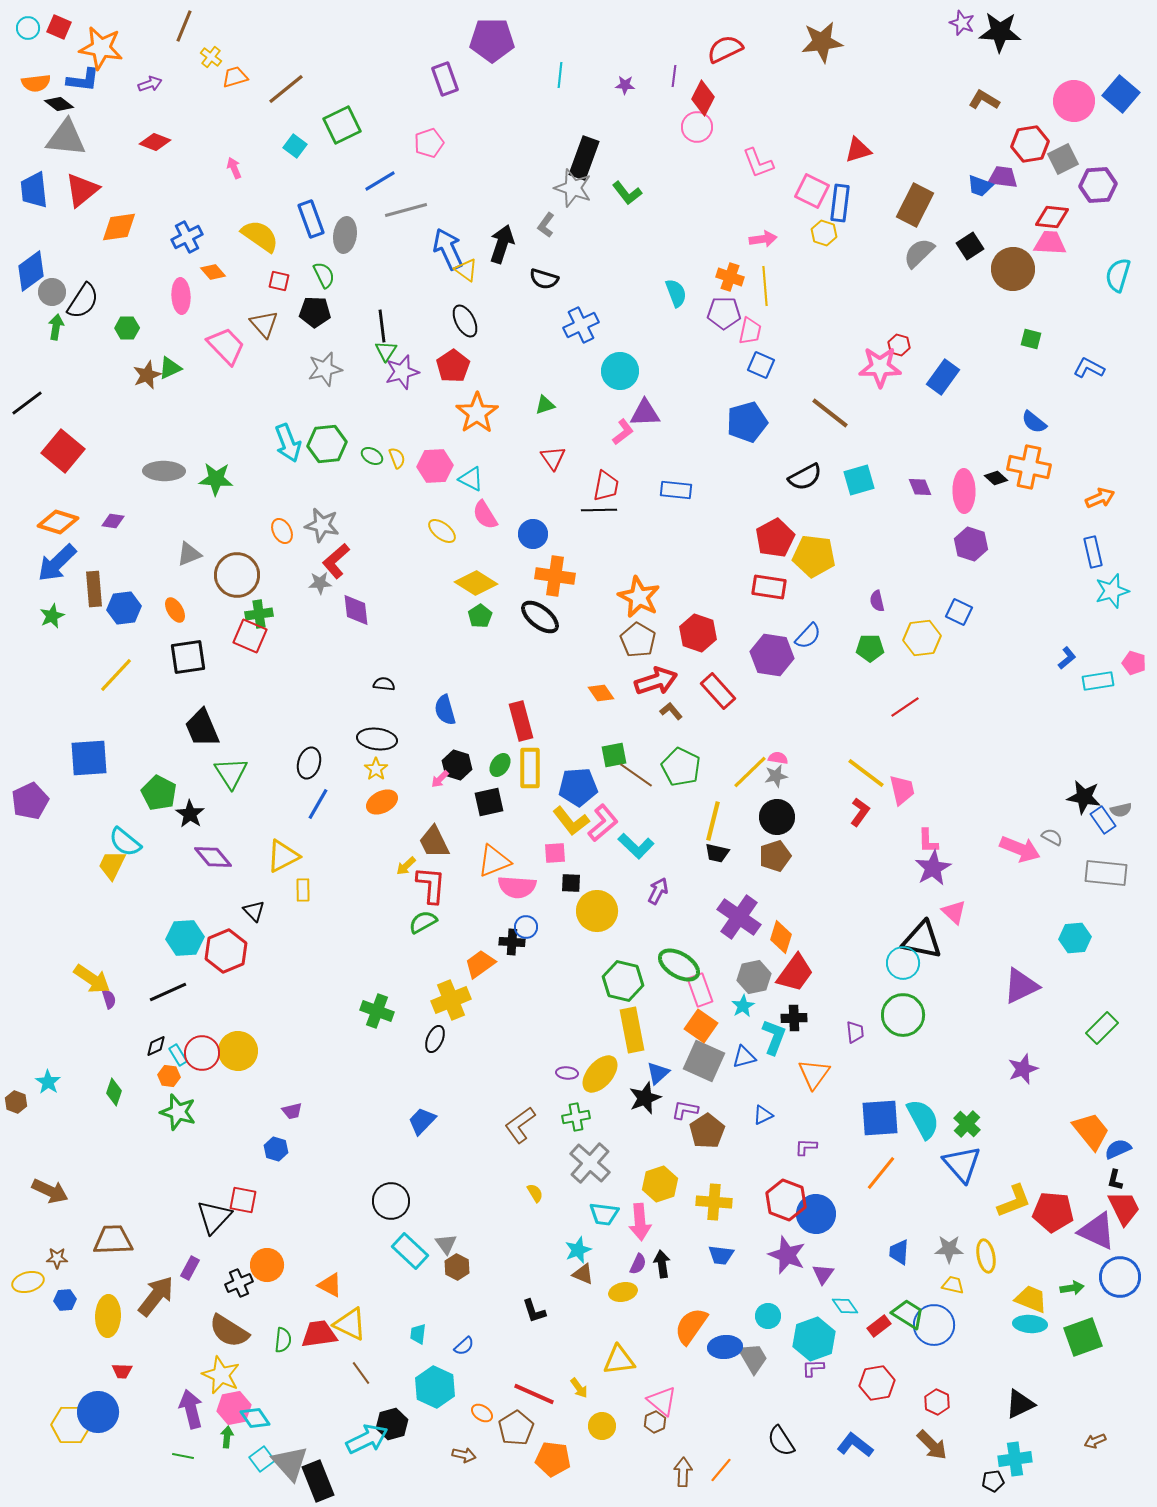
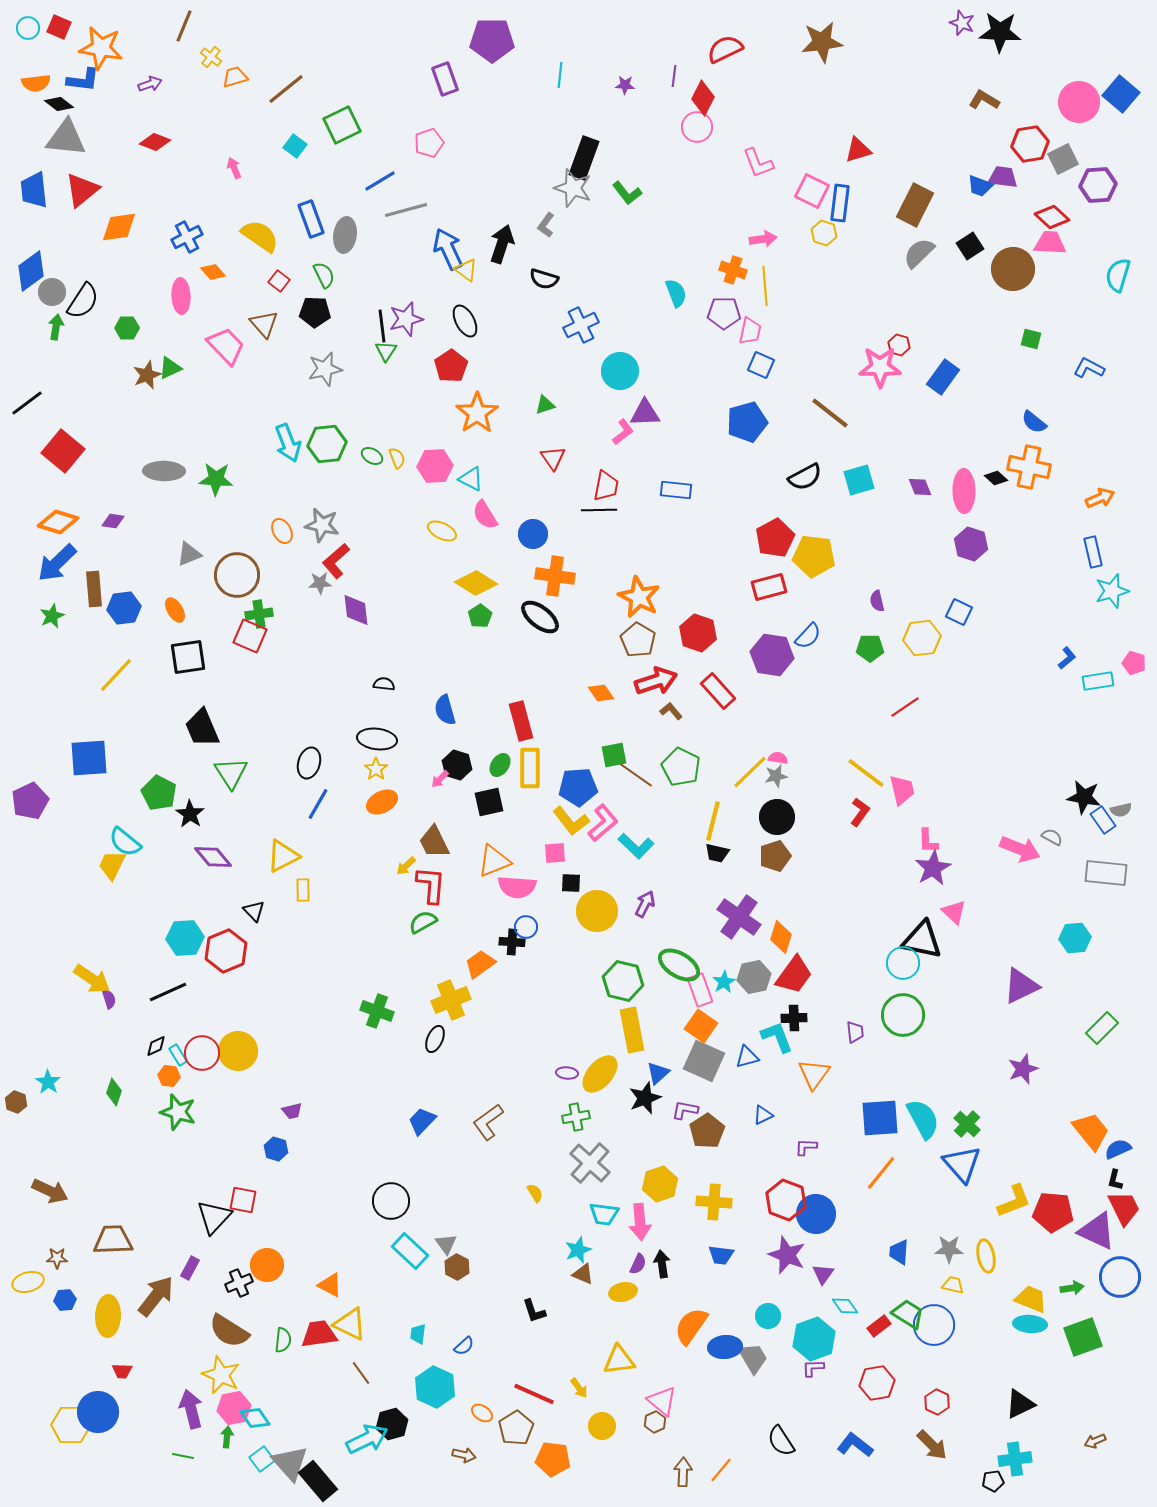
pink circle at (1074, 101): moved 5 px right, 1 px down
red diamond at (1052, 217): rotated 36 degrees clockwise
orange cross at (730, 277): moved 3 px right, 7 px up
red square at (279, 281): rotated 25 degrees clockwise
red pentagon at (453, 366): moved 2 px left
purple star at (402, 372): moved 4 px right, 53 px up
yellow ellipse at (442, 531): rotated 12 degrees counterclockwise
red rectangle at (769, 587): rotated 24 degrees counterclockwise
purple arrow at (658, 891): moved 13 px left, 13 px down
red trapezoid at (795, 973): moved 1 px left, 2 px down
cyan star at (743, 1006): moved 19 px left, 24 px up
cyan L-shape at (774, 1037): moved 3 px right; rotated 42 degrees counterclockwise
blue triangle at (744, 1057): moved 3 px right
brown L-shape at (520, 1125): moved 32 px left, 3 px up
black rectangle at (318, 1481): rotated 18 degrees counterclockwise
